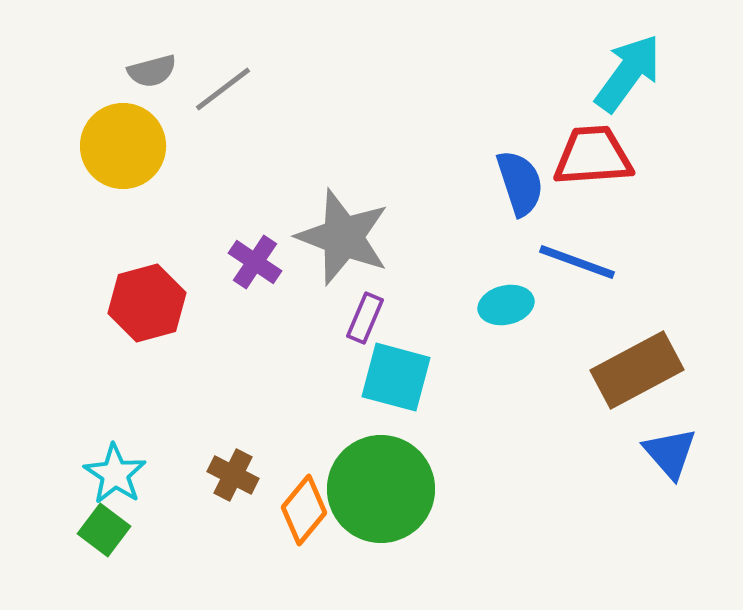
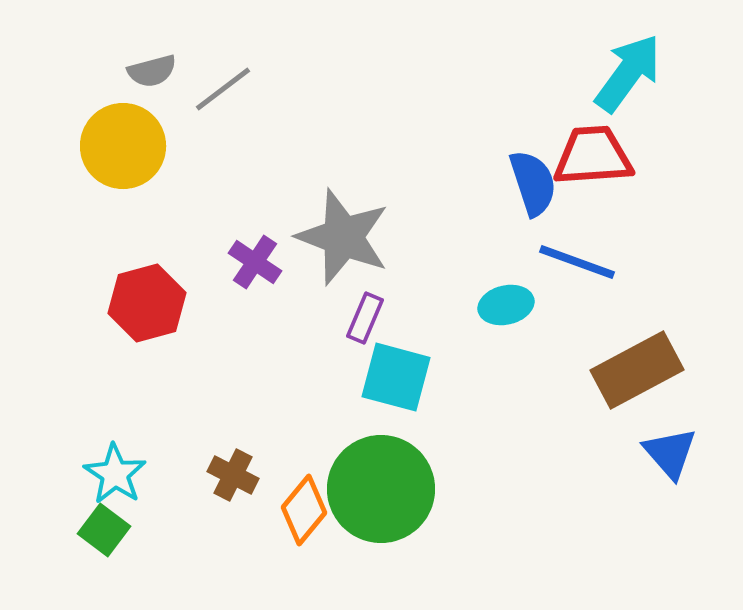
blue semicircle: moved 13 px right
